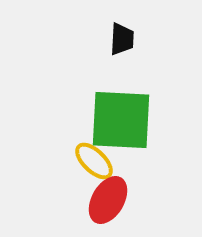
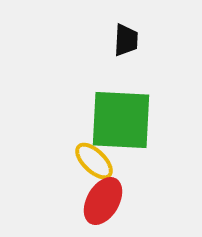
black trapezoid: moved 4 px right, 1 px down
red ellipse: moved 5 px left, 1 px down
